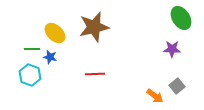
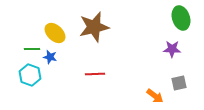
green ellipse: rotated 15 degrees clockwise
gray square: moved 2 px right, 3 px up; rotated 28 degrees clockwise
